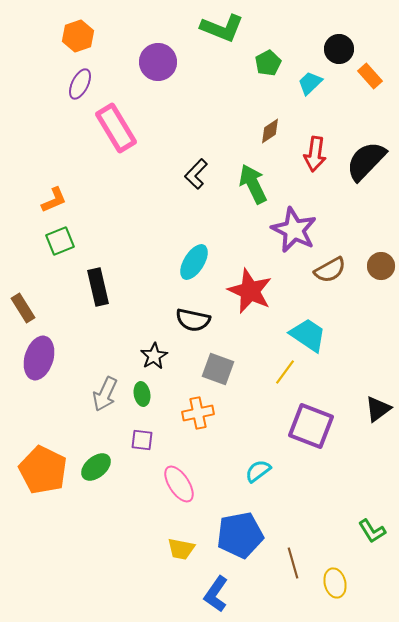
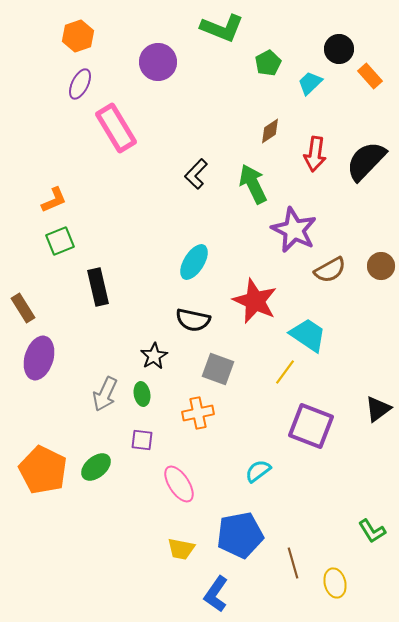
red star at (250, 291): moved 5 px right, 10 px down
